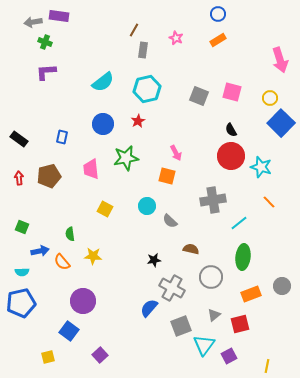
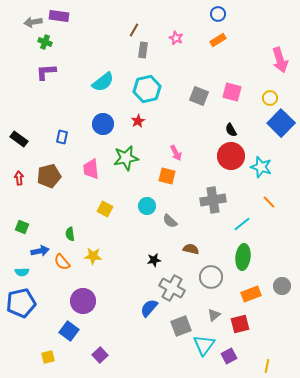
cyan line at (239, 223): moved 3 px right, 1 px down
